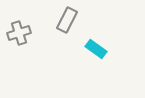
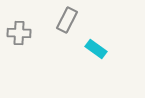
gray cross: rotated 20 degrees clockwise
